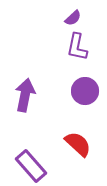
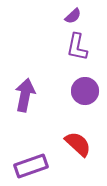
purple semicircle: moved 2 px up
purple rectangle: rotated 68 degrees counterclockwise
